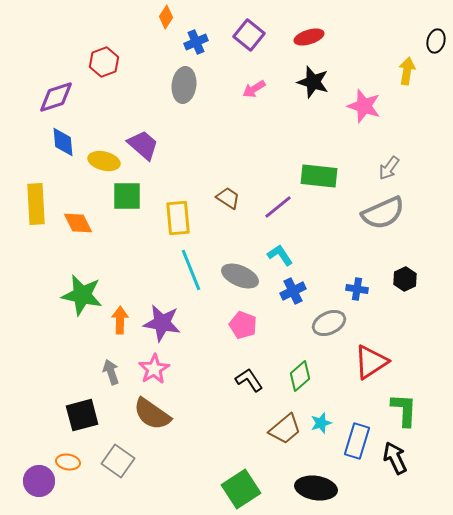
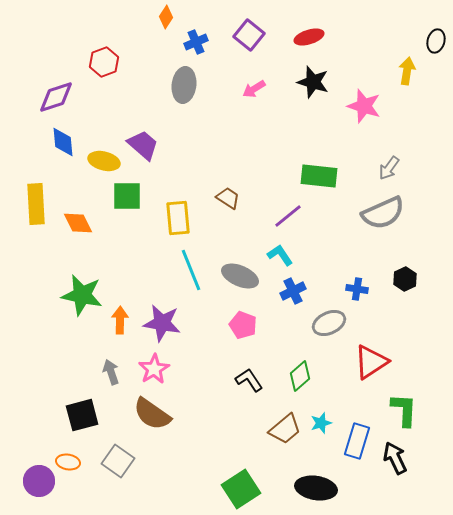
purple line at (278, 207): moved 10 px right, 9 px down
